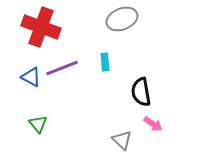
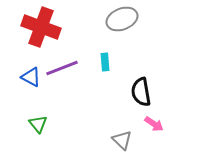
pink arrow: moved 1 px right
